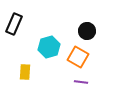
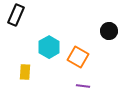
black rectangle: moved 2 px right, 9 px up
black circle: moved 22 px right
cyan hexagon: rotated 15 degrees counterclockwise
purple line: moved 2 px right, 4 px down
